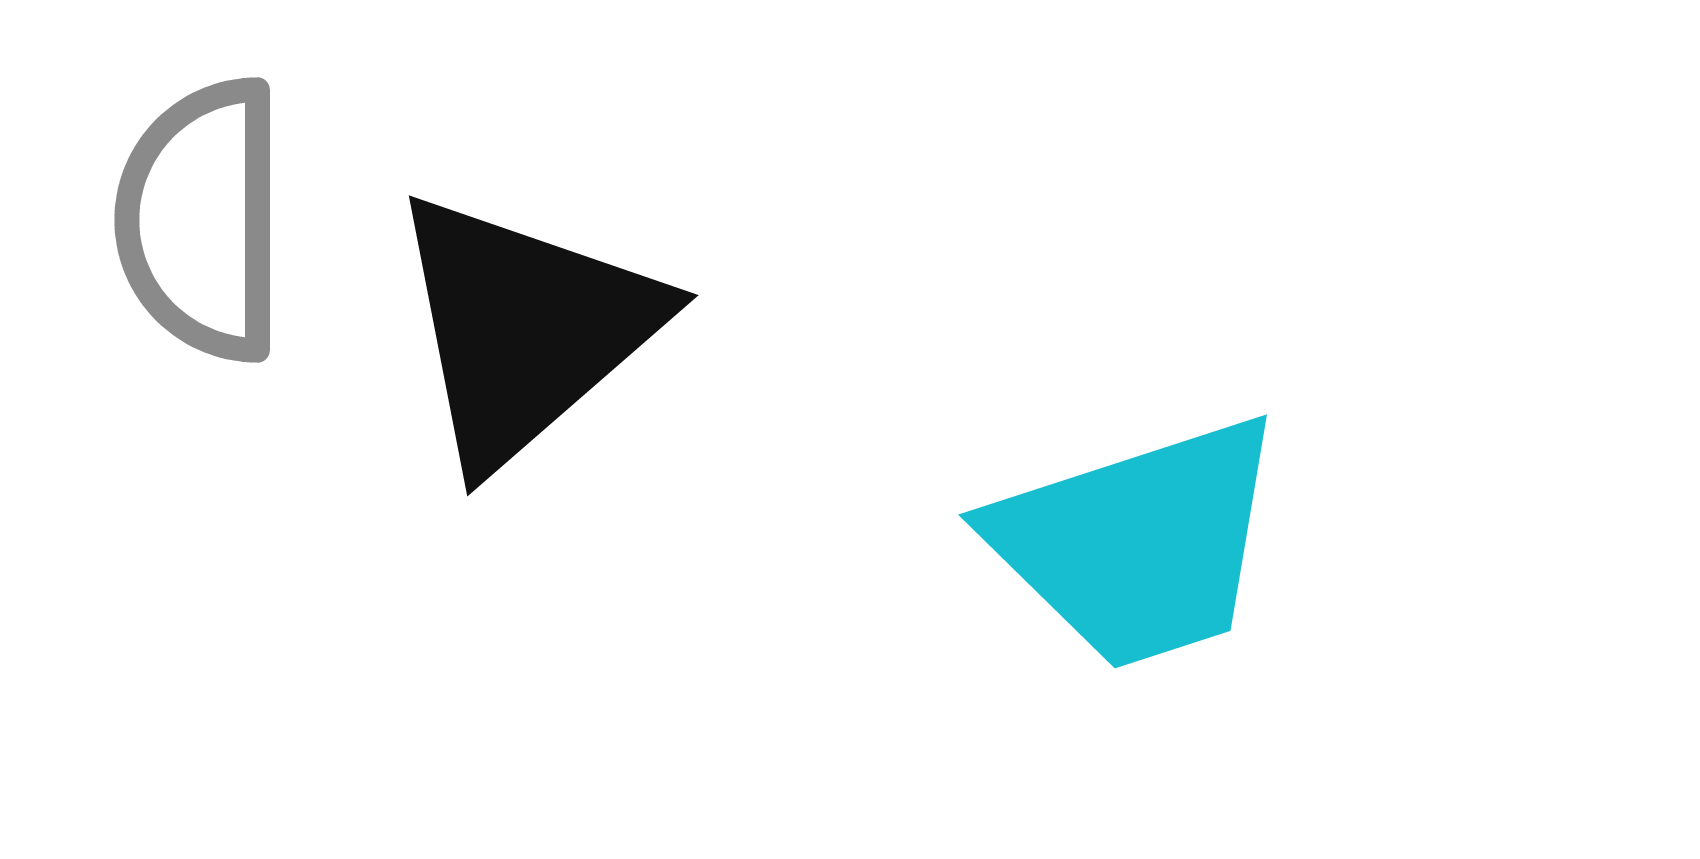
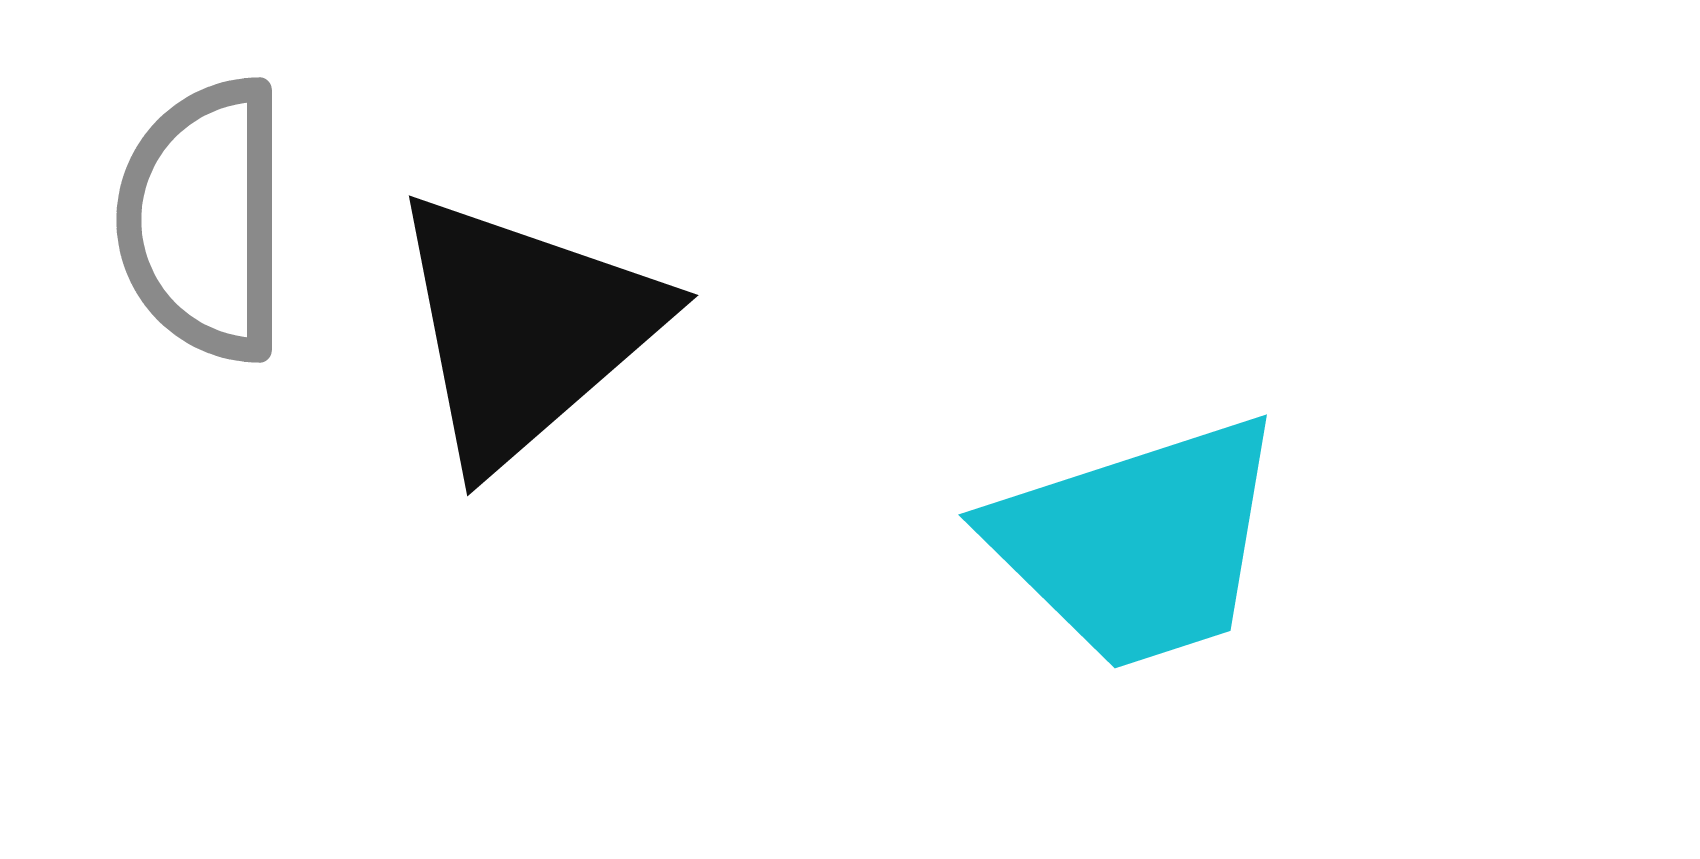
gray semicircle: moved 2 px right
